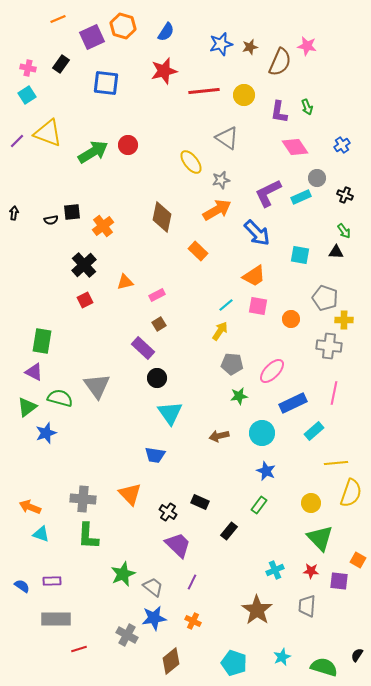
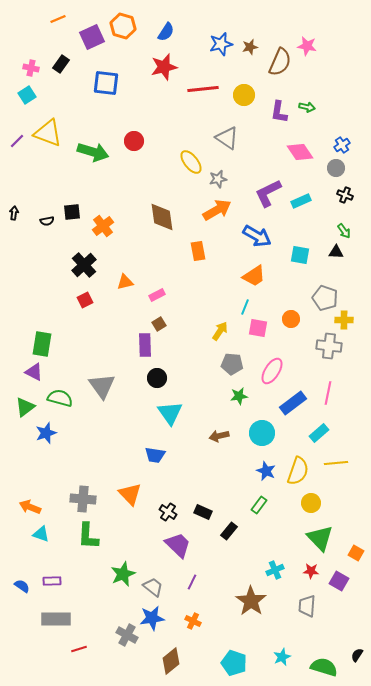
pink cross at (28, 68): moved 3 px right
red star at (164, 71): moved 4 px up
red line at (204, 91): moved 1 px left, 2 px up
green arrow at (307, 107): rotated 56 degrees counterclockwise
red circle at (128, 145): moved 6 px right, 4 px up
pink diamond at (295, 147): moved 5 px right, 5 px down
green arrow at (93, 152): rotated 48 degrees clockwise
gray circle at (317, 178): moved 19 px right, 10 px up
gray star at (221, 180): moved 3 px left, 1 px up
cyan rectangle at (301, 197): moved 4 px down
brown diamond at (162, 217): rotated 20 degrees counterclockwise
black semicircle at (51, 220): moved 4 px left, 1 px down
blue arrow at (257, 233): moved 3 px down; rotated 16 degrees counterclockwise
orange rectangle at (198, 251): rotated 36 degrees clockwise
cyan line at (226, 305): moved 19 px right, 2 px down; rotated 28 degrees counterclockwise
pink square at (258, 306): moved 22 px down
green rectangle at (42, 341): moved 3 px down
purple rectangle at (143, 348): moved 2 px right, 3 px up; rotated 45 degrees clockwise
pink ellipse at (272, 371): rotated 12 degrees counterclockwise
gray triangle at (97, 386): moved 5 px right
pink line at (334, 393): moved 6 px left
blue rectangle at (293, 403): rotated 12 degrees counterclockwise
green triangle at (27, 407): moved 2 px left
cyan rectangle at (314, 431): moved 5 px right, 2 px down
yellow semicircle at (351, 493): moved 53 px left, 22 px up
black rectangle at (200, 502): moved 3 px right, 10 px down
orange square at (358, 560): moved 2 px left, 7 px up
purple square at (339, 581): rotated 24 degrees clockwise
brown star at (257, 610): moved 6 px left, 9 px up
blue star at (154, 618): moved 2 px left
